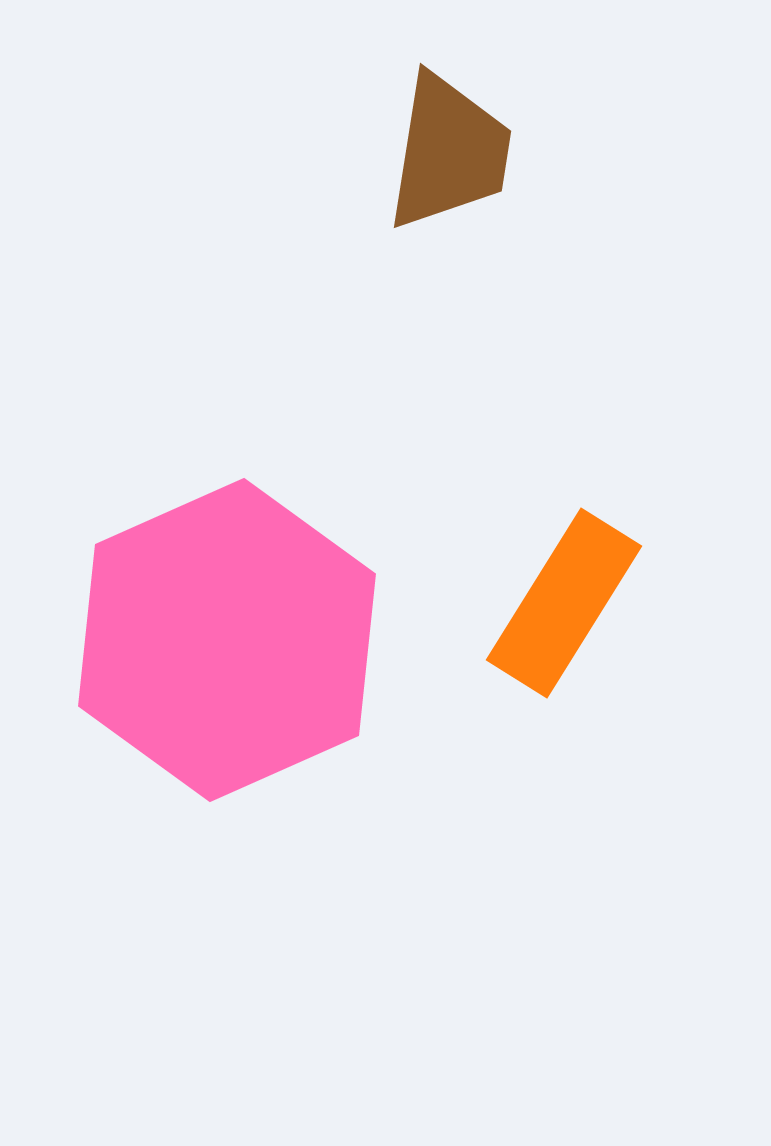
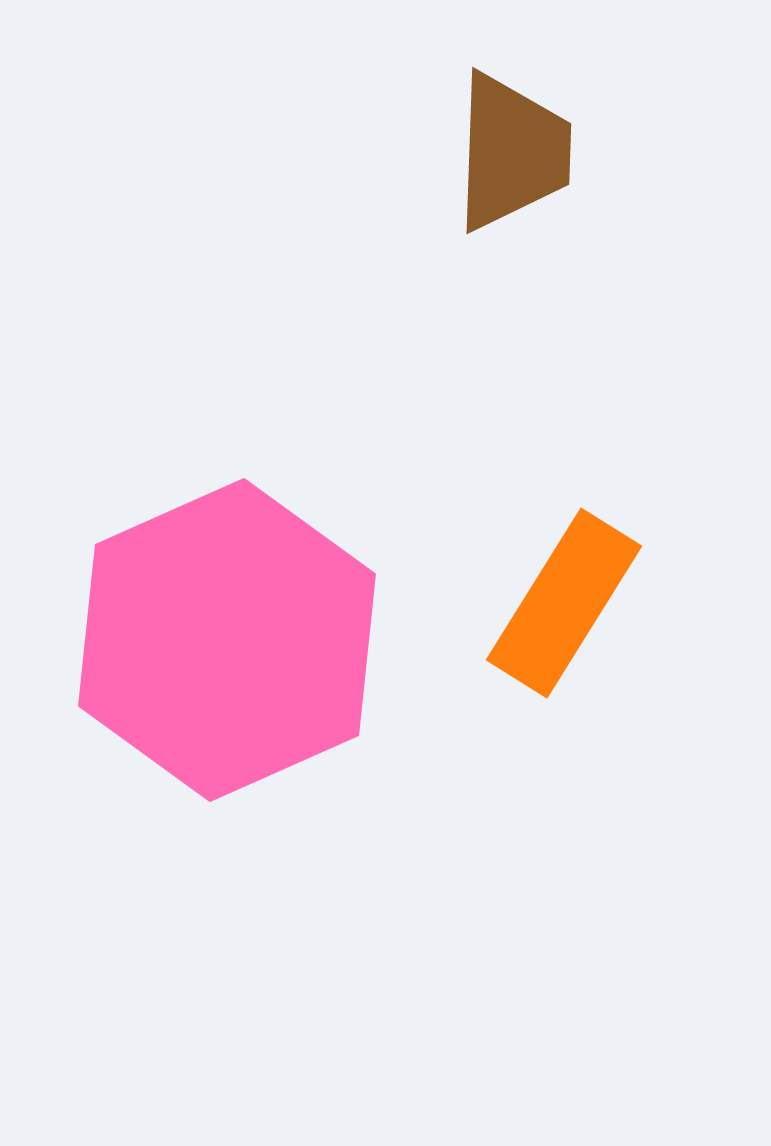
brown trapezoid: moved 63 px right; rotated 7 degrees counterclockwise
